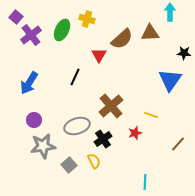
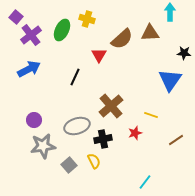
blue arrow: moved 14 px up; rotated 150 degrees counterclockwise
black cross: rotated 24 degrees clockwise
brown line: moved 2 px left, 4 px up; rotated 14 degrees clockwise
cyan line: rotated 35 degrees clockwise
